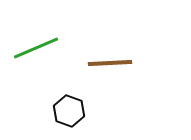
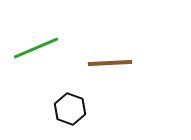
black hexagon: moved 1 px right, 2 px up
